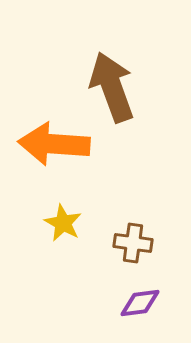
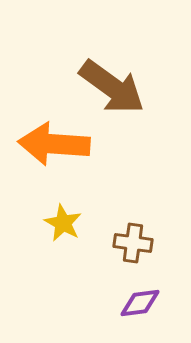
brown arrow: rotated 146 degrees clockwise
